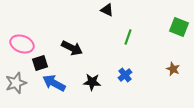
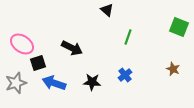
black triangle: rotated 16 degrees clockwise
pink ellipse: rotated 15 degrees clockwise
black square: moved 2 px left
blue arrow: rotated 10 degrees counterclockwise
